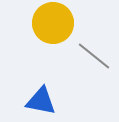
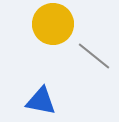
yellow circle: moved 1 px down
